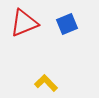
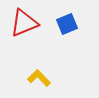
yellow L-shape: moved 7 px left, 5 px up
